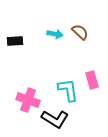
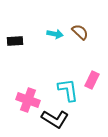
pink rectangle: rotated 42 degrees clockwise
